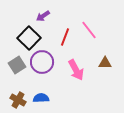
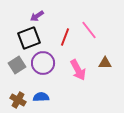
purple arrow: moved 6 px left
black square: rotated 25 degrees clockwise
purple circle: moved 1 px right, 1 px down
pink arrow: moved 2 px right
blue semicircle: moved 1 px up
